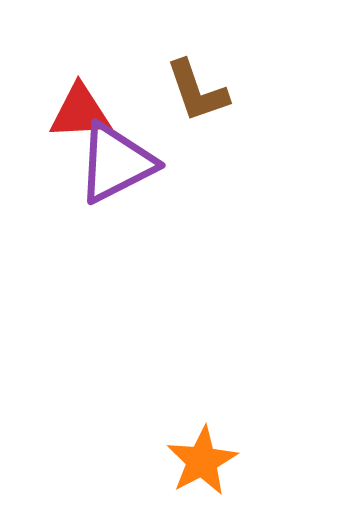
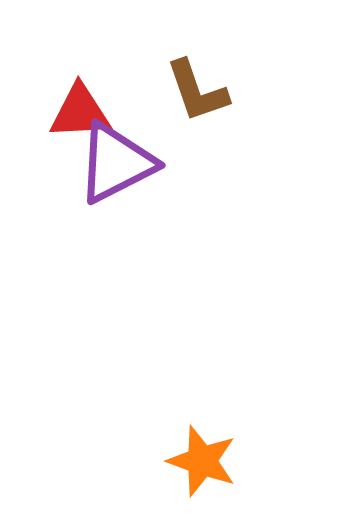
orange star: rotated 24 degrees counterclockwise
